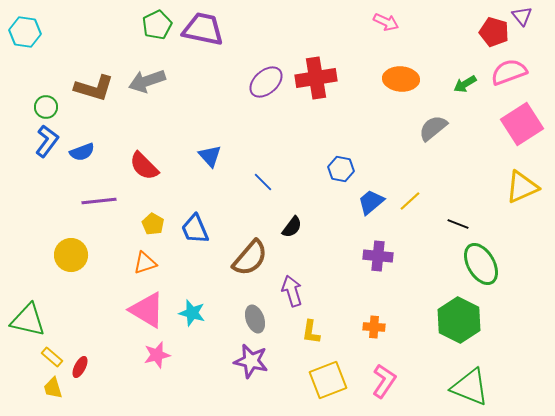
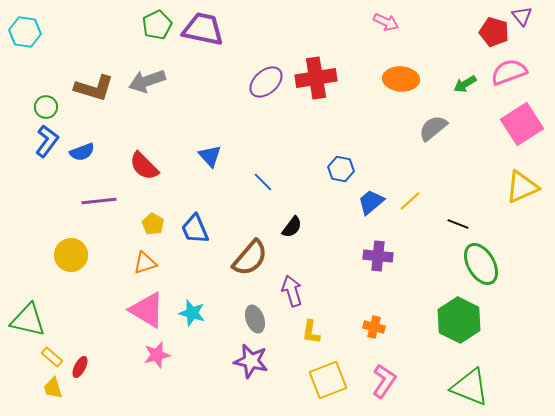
orange cross at (374, 327): rotated 10 degrees clockwise
